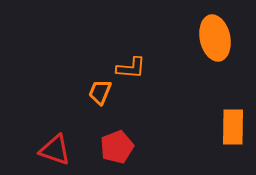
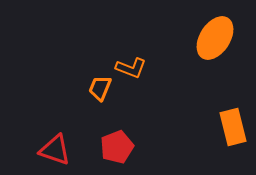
orange ellipse: rotated 45 degrees clockwise
orange L-shape: rotated 16 degrees clockwise
orange trapezoid: moved 4 px up
orange rectangle: rotated 15 degrees counterclockwise
